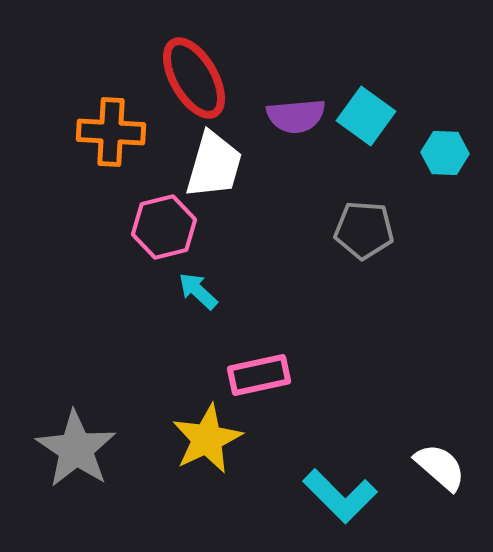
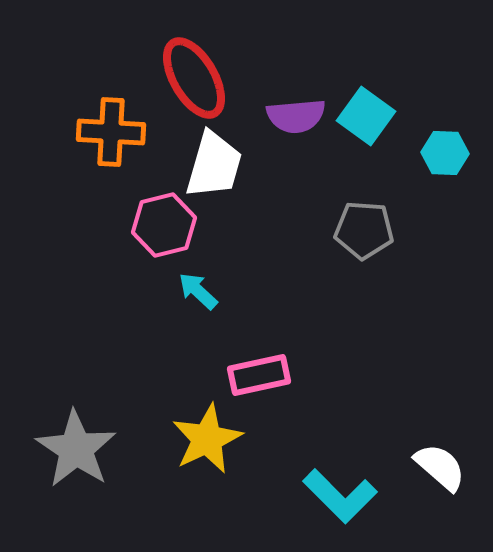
pink hexagon: moved 2 px up
